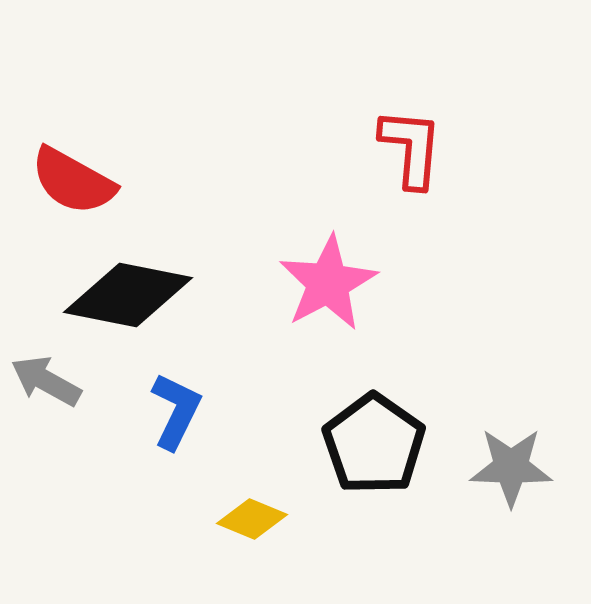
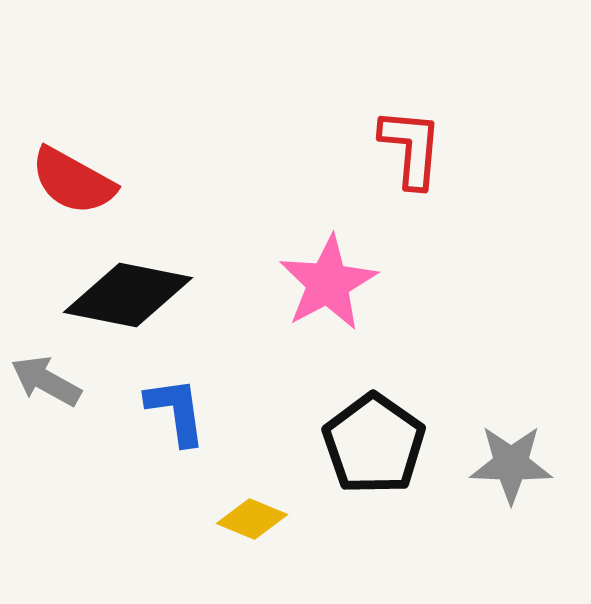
blue L-shape: rotated 34 degrees counterclockwise
gray star: moved 3 px up
